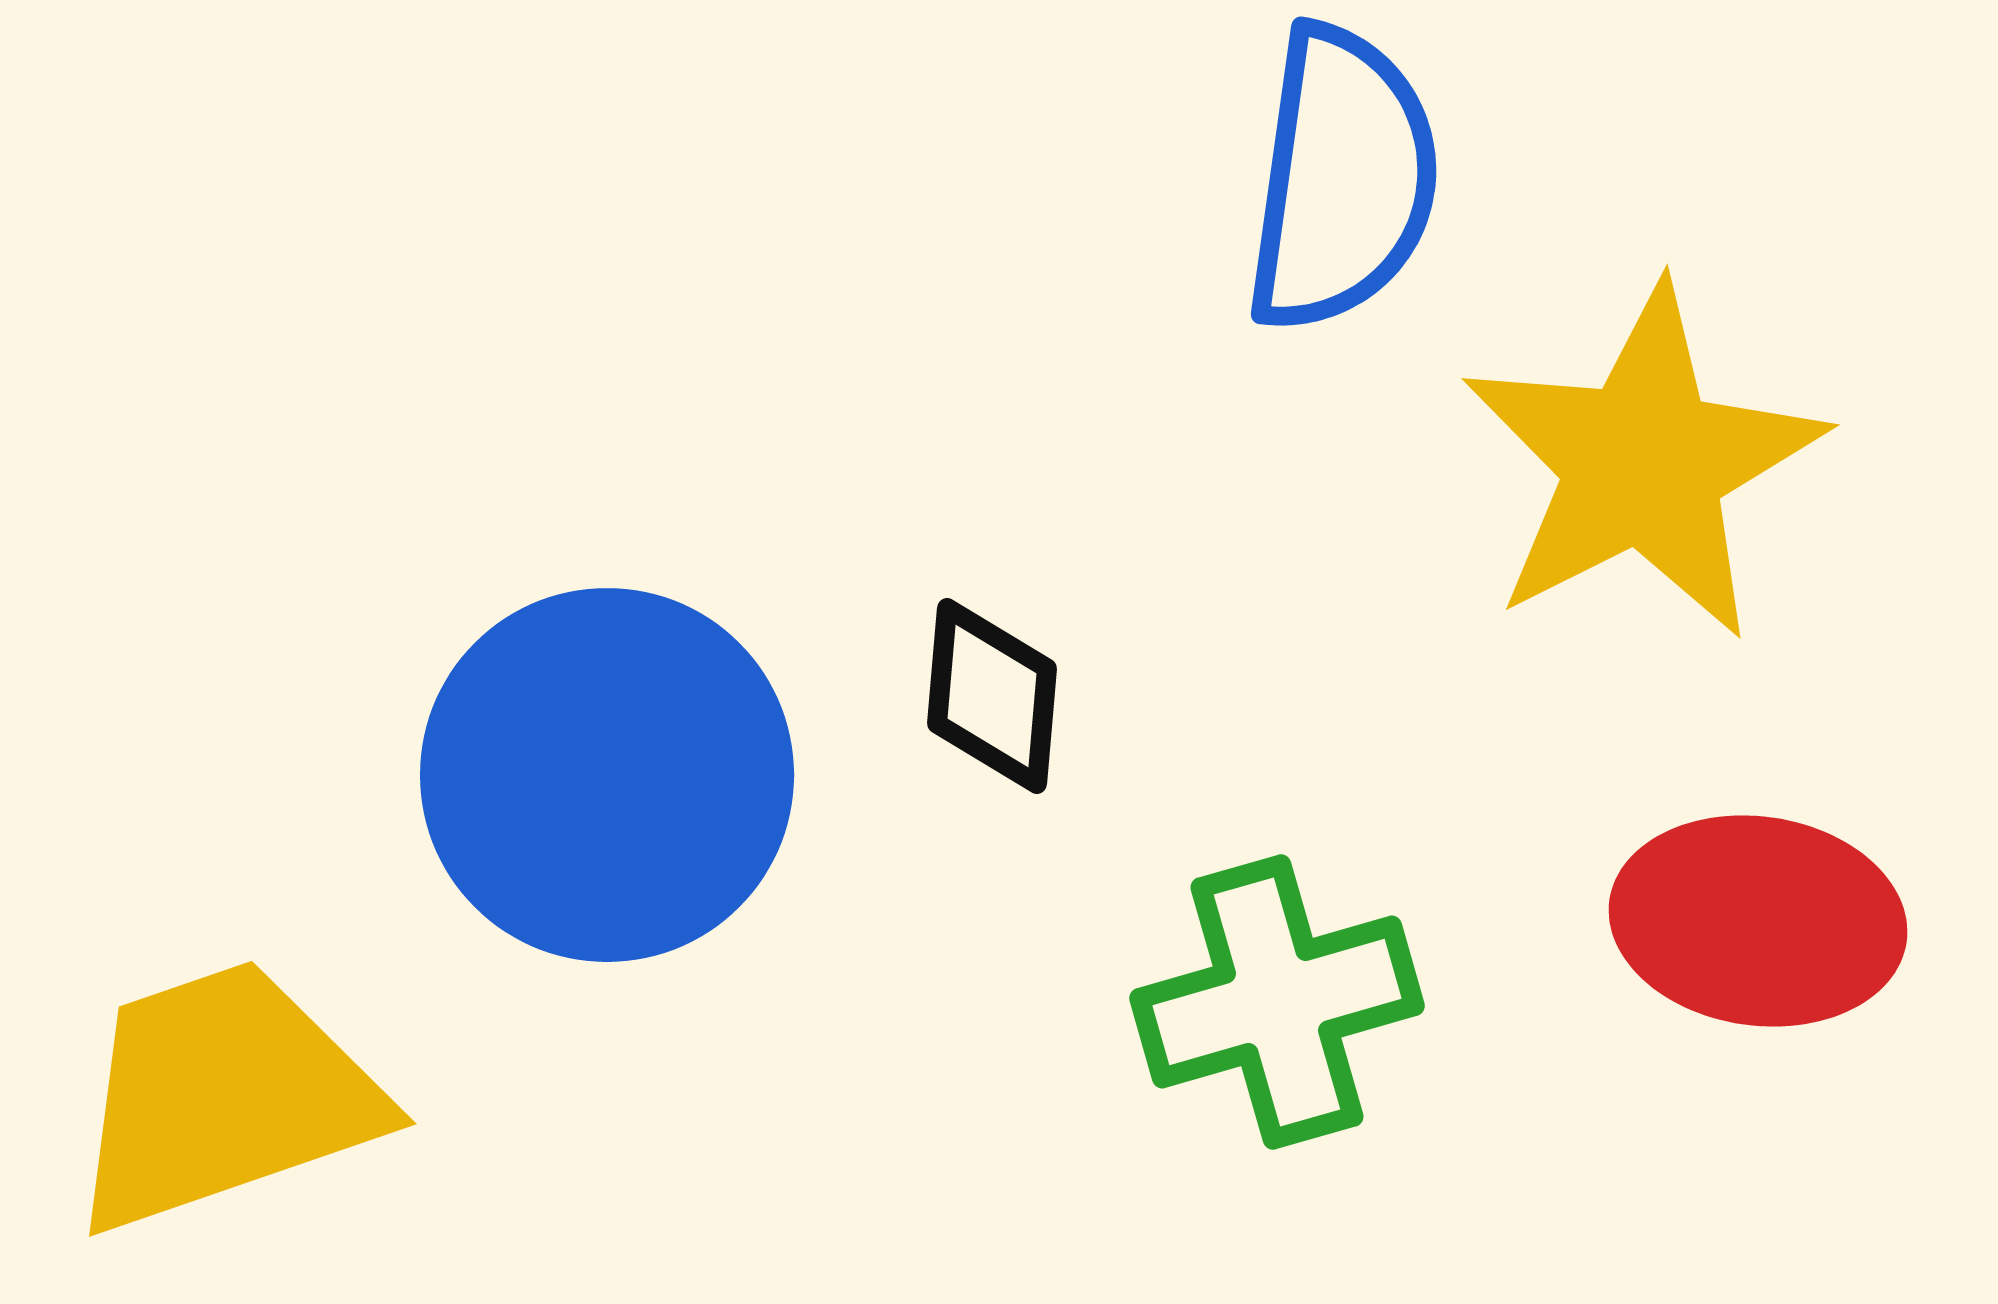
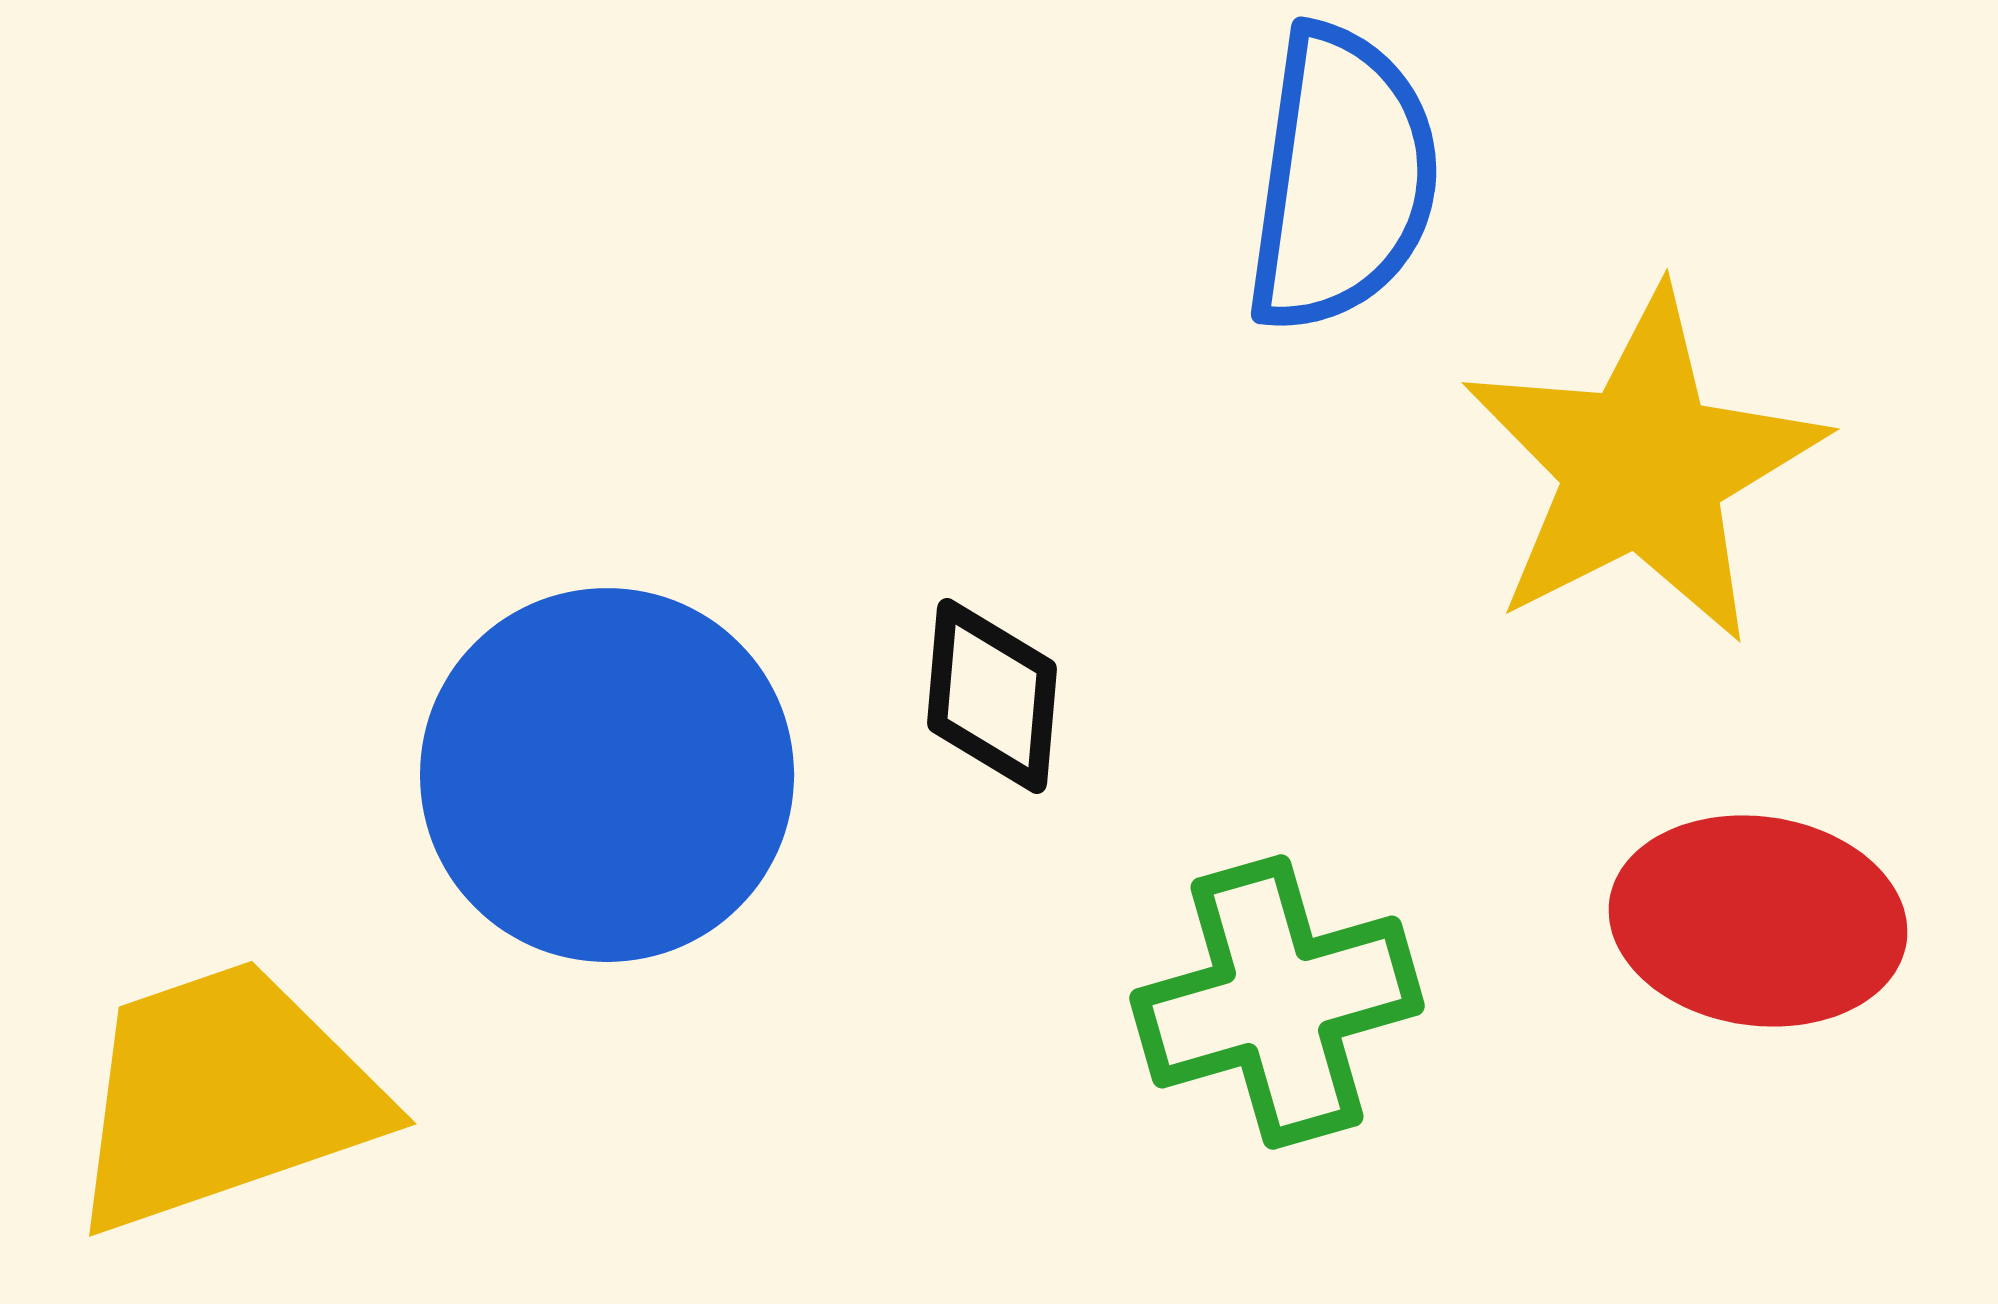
yellow star: moved 4 px down
